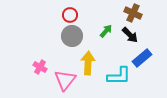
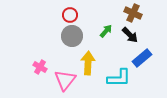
cyan L-shape: moved 2 px down
